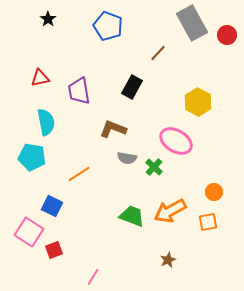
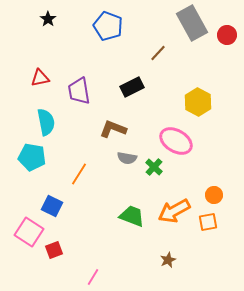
black rectangle: rotated 35 degrees clockwise
orange line: rotated 25 degrees counterclockwise
orange circle: moved 3 px down
orange arrow: moved 4 px right
